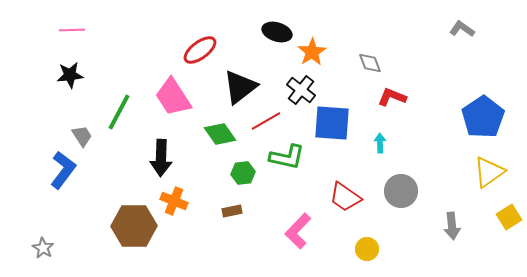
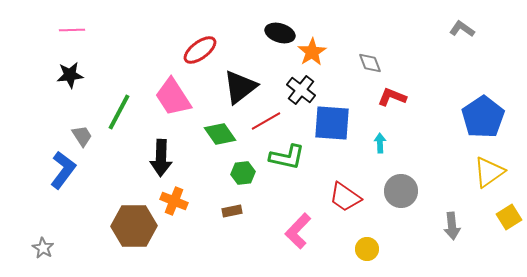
black ellipse: moved 3 px right, 1 px down
